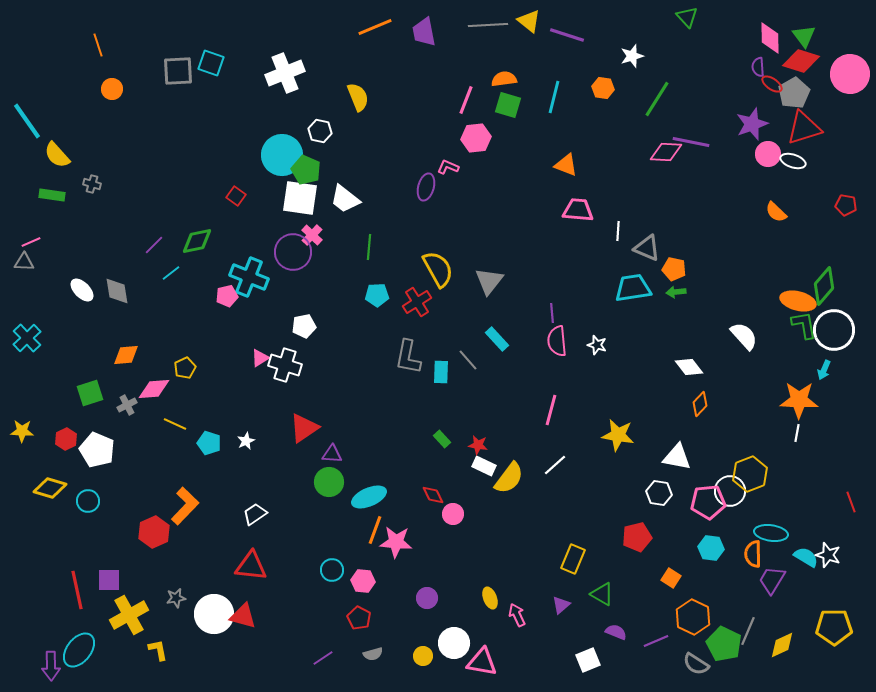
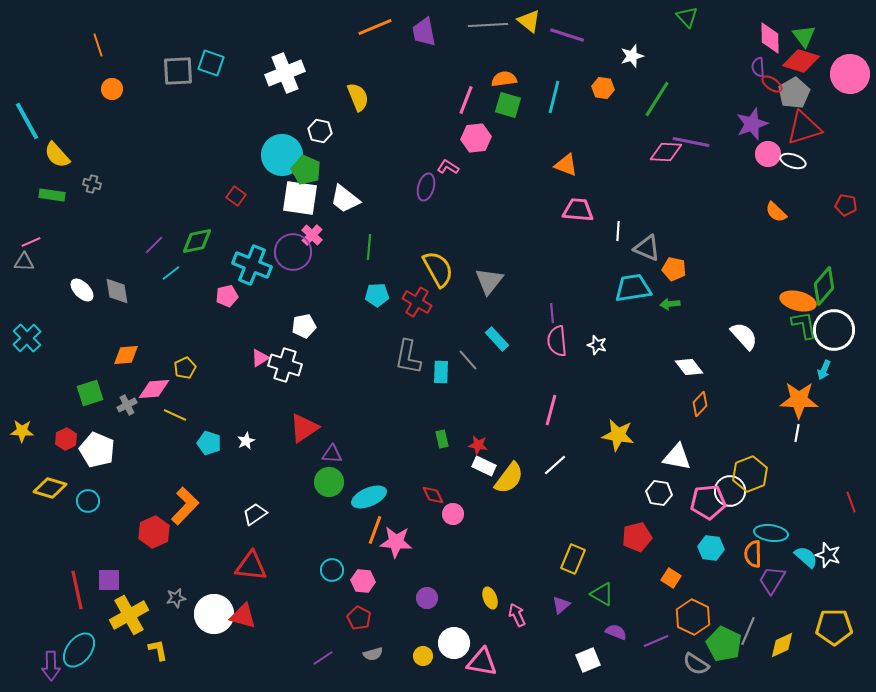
cyan line at (27, 121): rotated 6 degrees clockwise
pink L-shape at (448, 167): rotated 10 degrees clockwise
cyan cross at (249, 277): moved 3 px right, 12 px up
green arrow at (676, 292): moved 6 px left, 12 px down
red cross at (417, 302): rotated 28 degrees counterclockwise
yellow line at (175, 424): moved 9 px up
green rectangle at (442, 439): rotated 30 degrees clockwise
cyan semicircle at (806, 557): rotated 10 degrees clockwise
